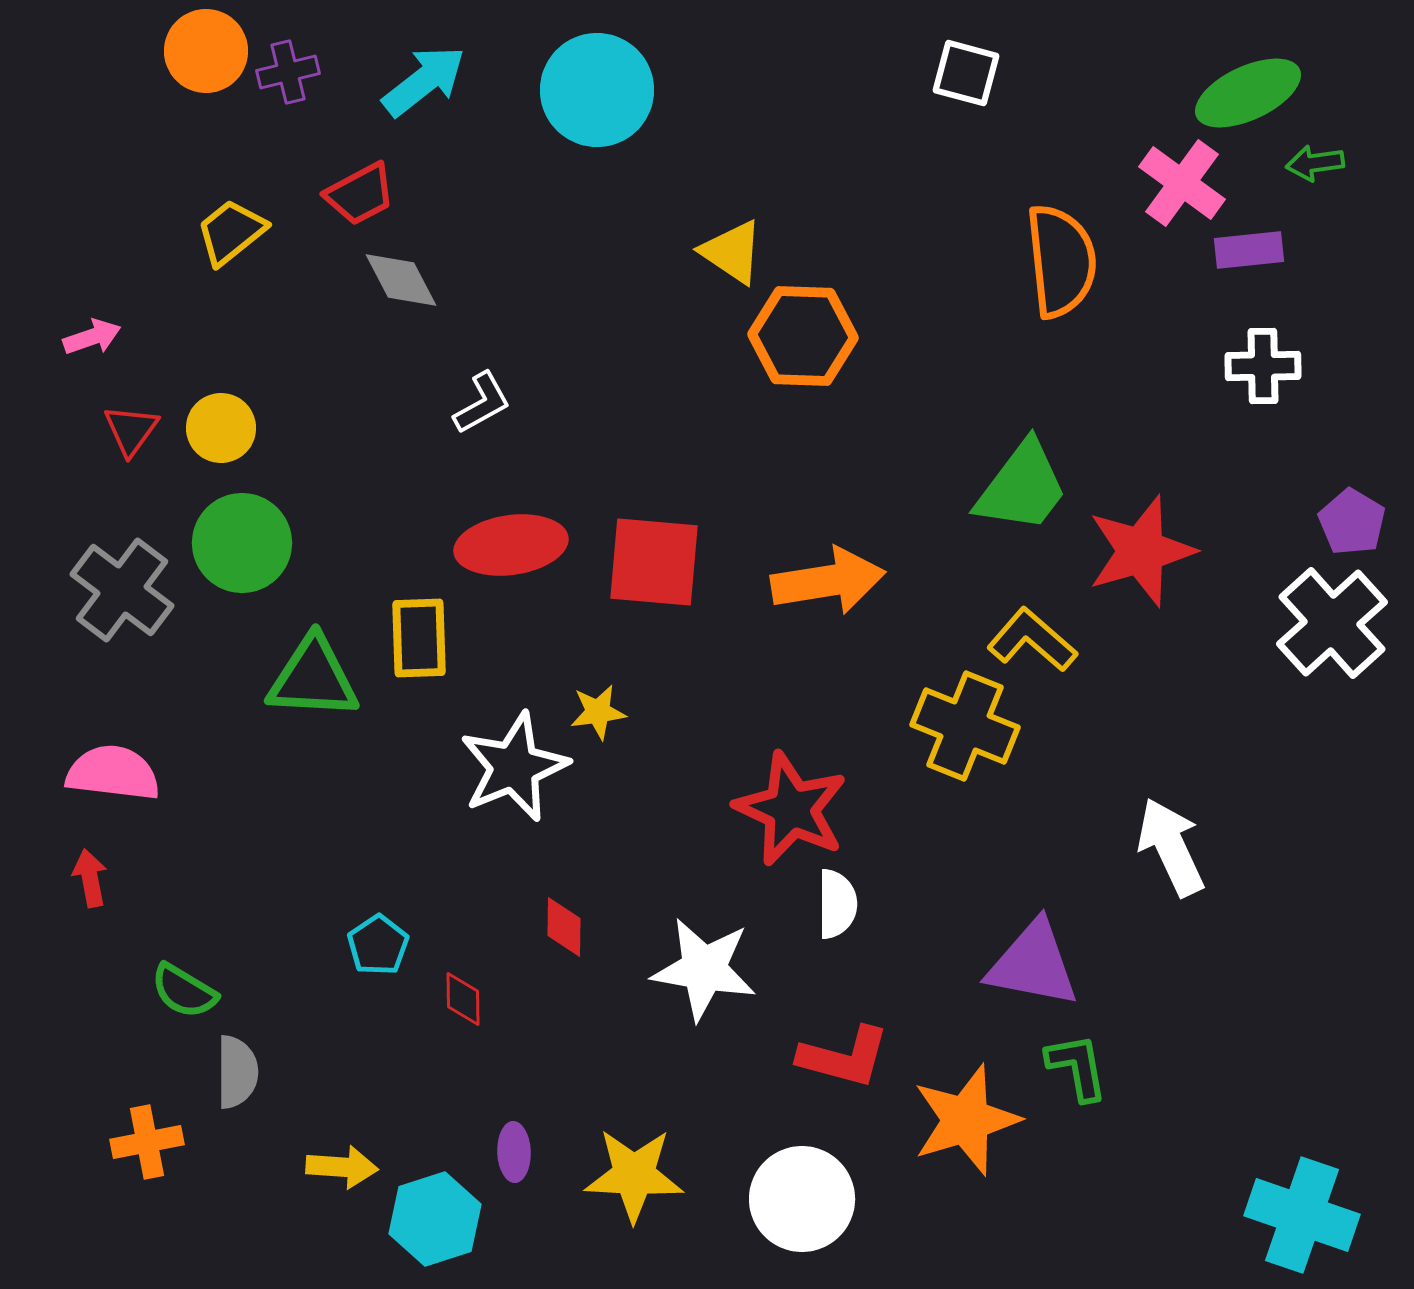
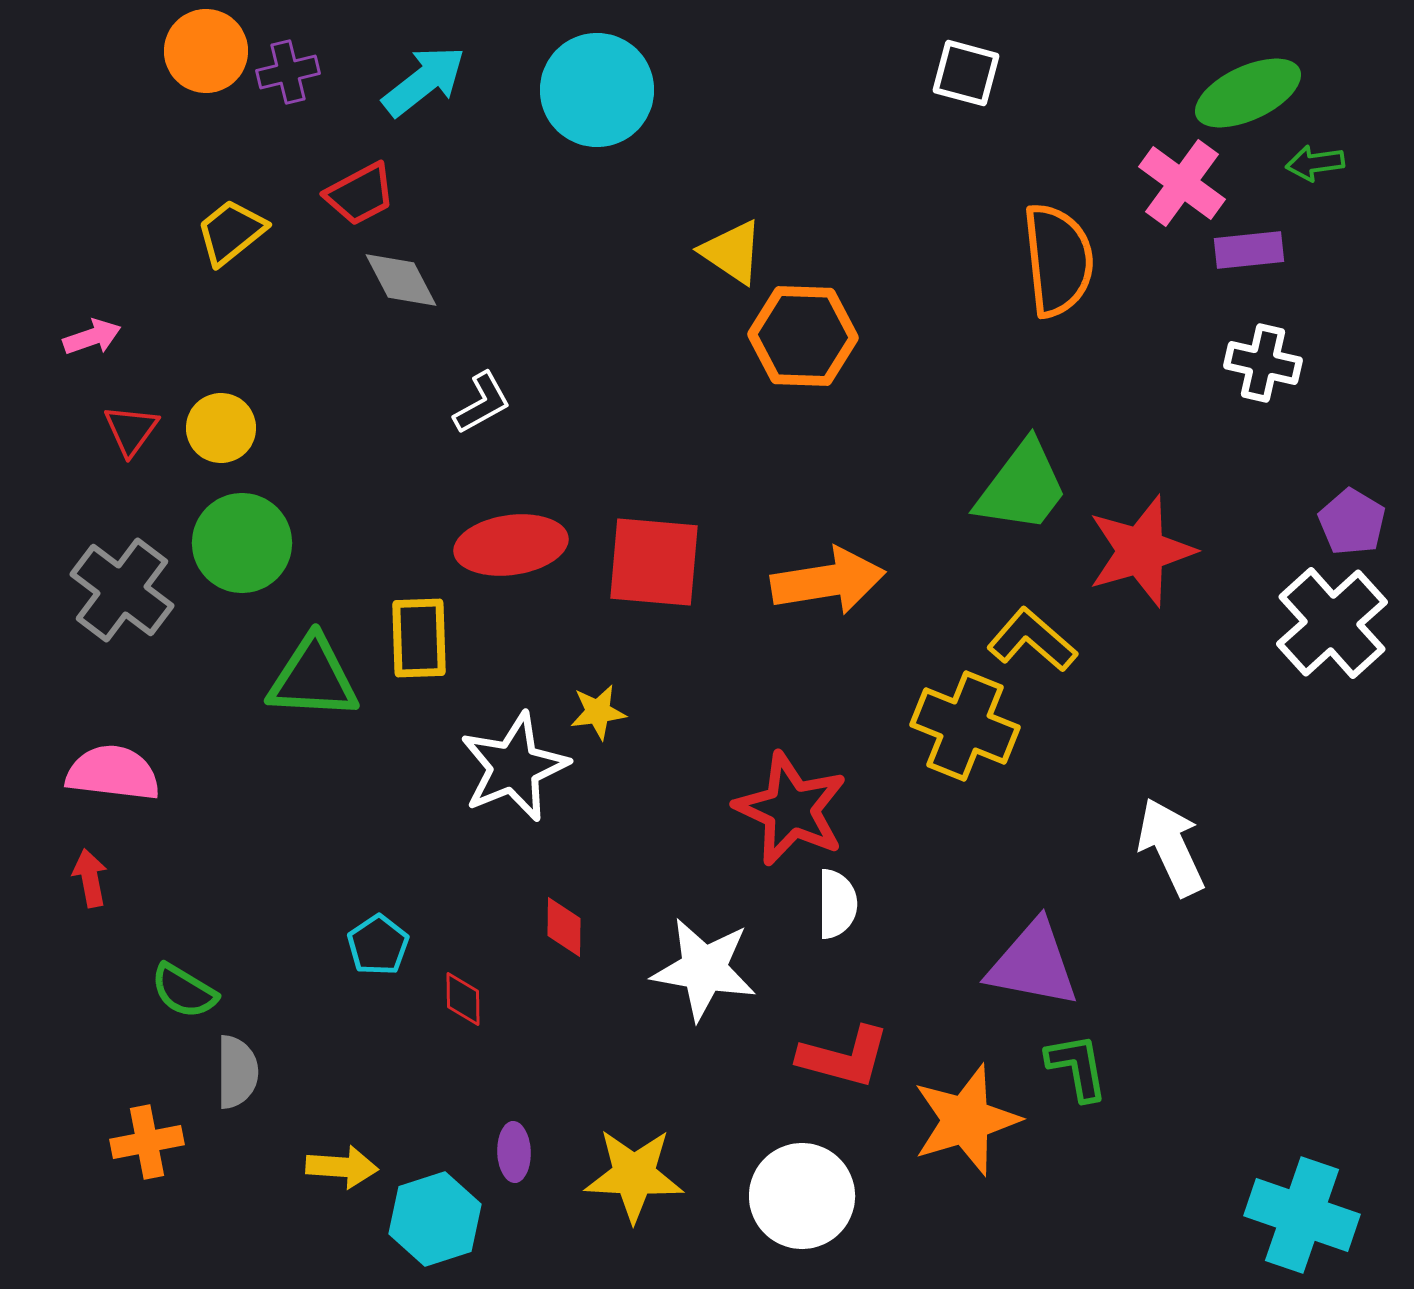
orange semicircle at (1061, 261): moved 3 px left, 1 px up
white cross at (1263, 366): moved 3 px up; rotated 14 degrees clockwise
white circle at (802, 1199): moved 3 px up
